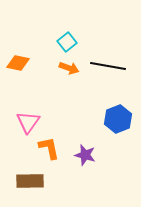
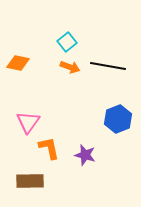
orange arrow: moved 1 px right, 1 px up
